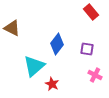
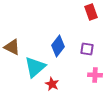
red rectangle: rotated 21 degrees clockwise
brown triangle: moved 19 px down
blue diamond: moved 1 px right, 2 px down
cyan triangle: moved 1 px right, 1 px down
pink cross: rotated 24 degrees counterclockwise
